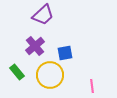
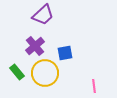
yellow circle: moved 5 px left, 2 px up
pink line: moved 2 px right
